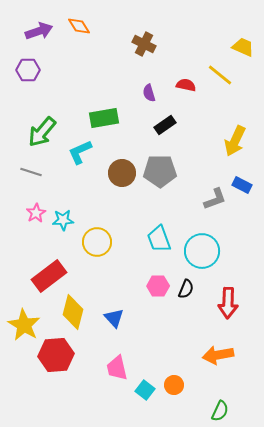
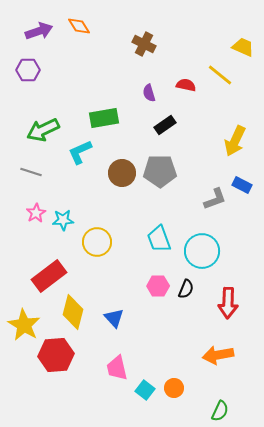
green arrow: moved 1 px right, 2 px up; rotated 24 degrees clockwise
orange circle: moved 3 px down
